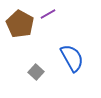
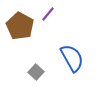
purple line: rotated 21 degrees counterclockwise
brown pentagon: moved 2 px down
